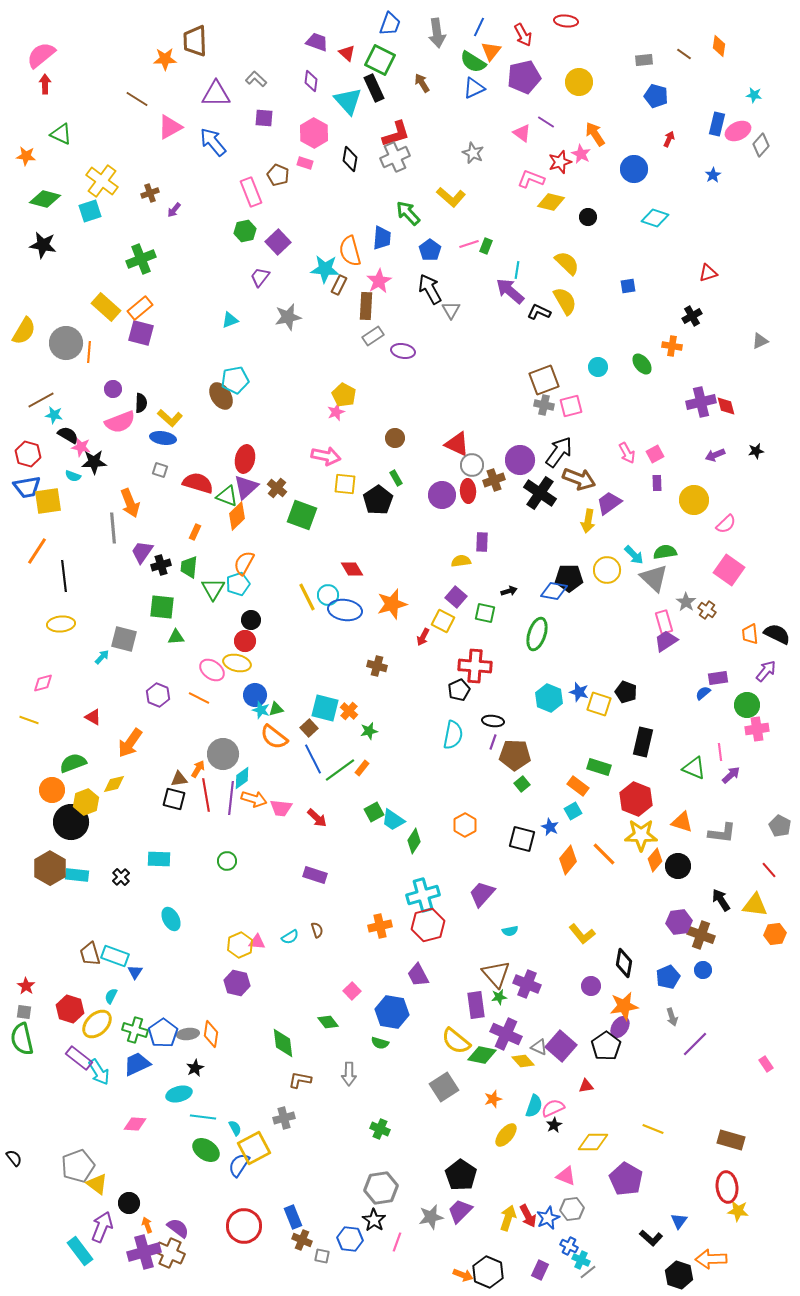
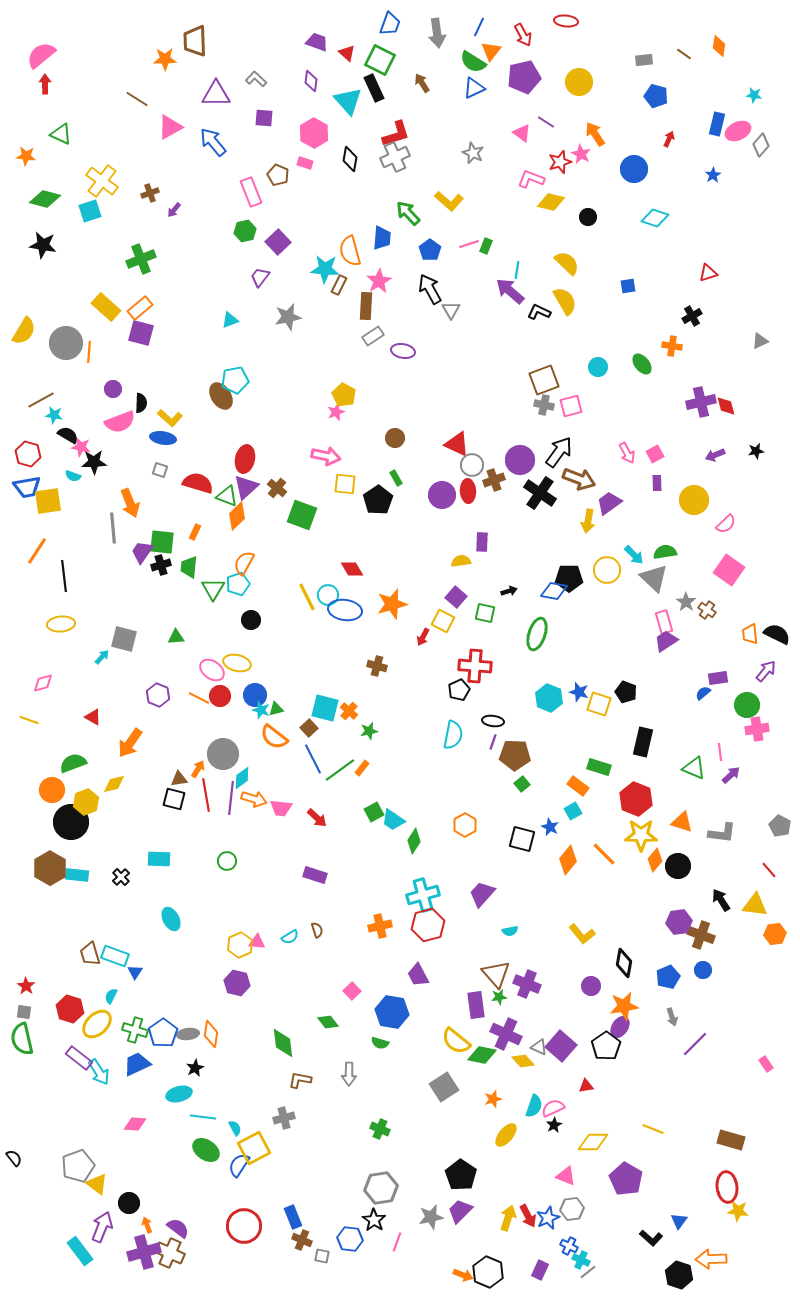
yellow L-shape at (451, 197): moved 2 px left, 4 px down
green square at (162, 607): moved 65 px up
red circle at (245, 641): moved 25 px left, 55 px down
